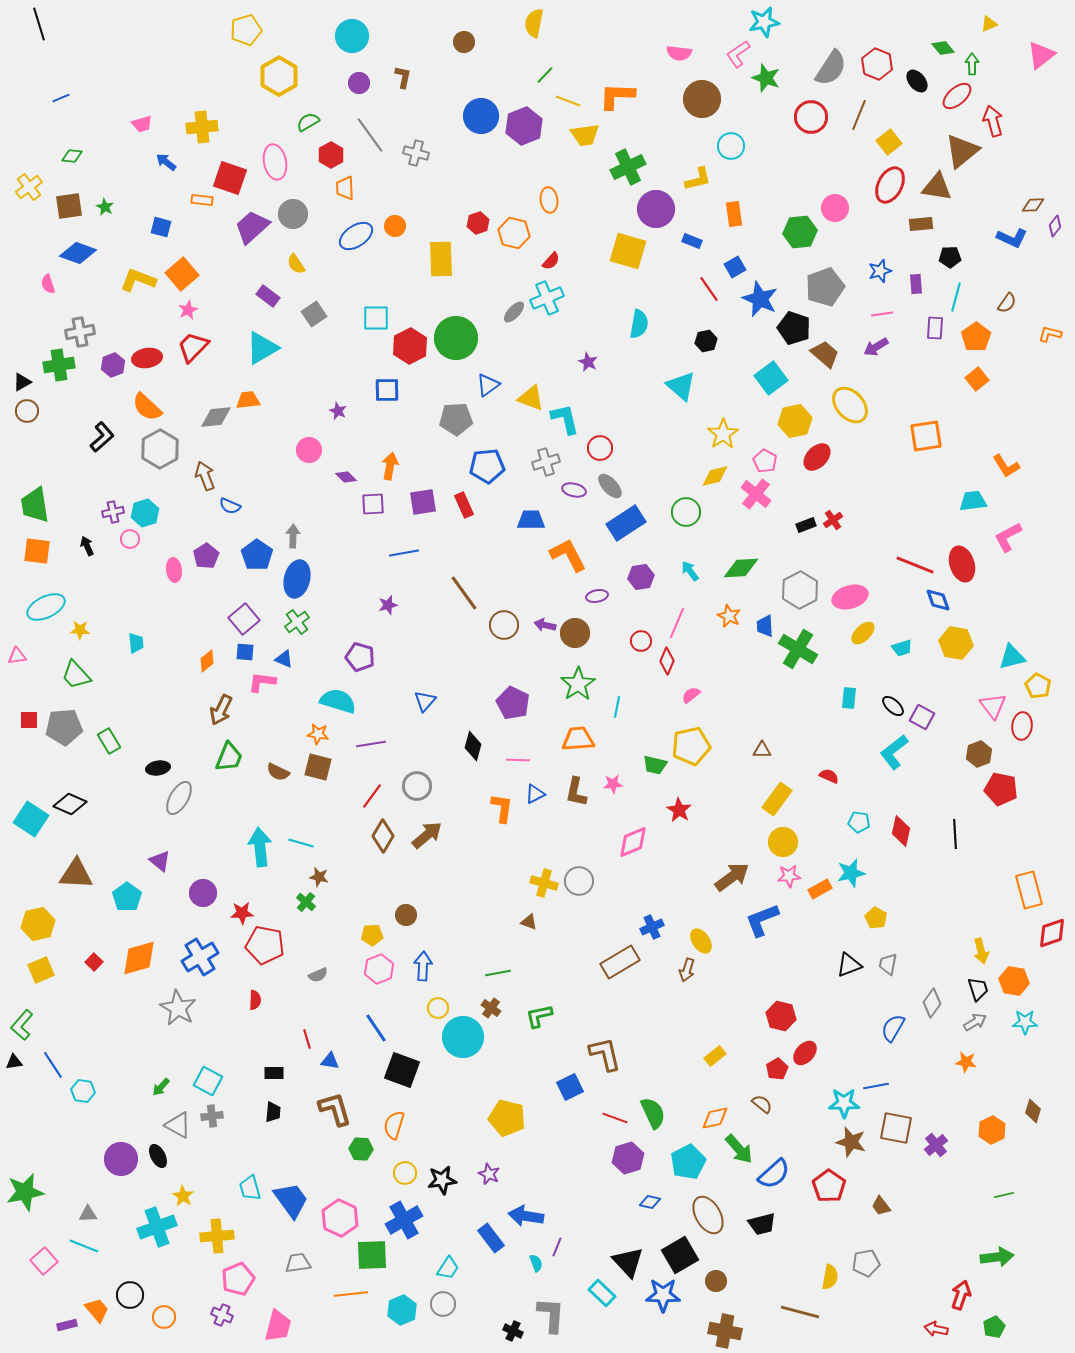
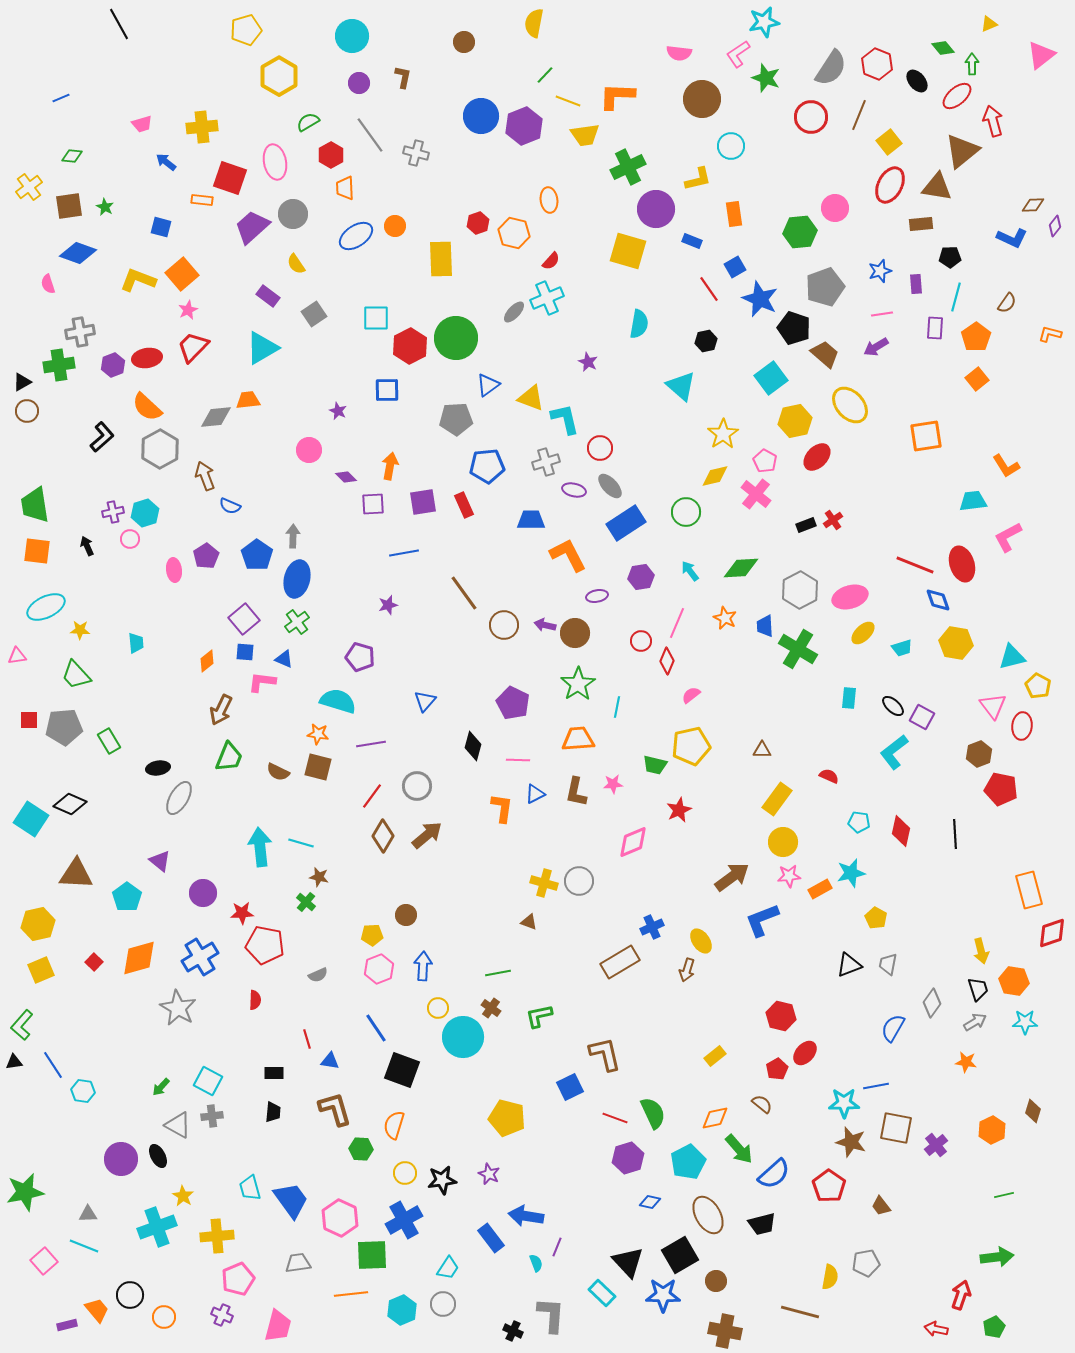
black line at (39, 24): moved 80 px right; rotated 12 degrees counterclockwise
orange star at (729, 616): moved 4 px left, 2 px down
red star at (679, 810): rotated 15 degrees clockwise
